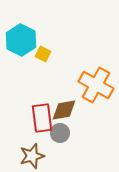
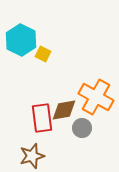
orange cross: moved 12 px down
gray circle: moved 22 px right, 5 px up
